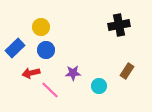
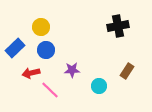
black cross: moved 1 px left, 1 px down
purple star: moved 1 px left, 3 px up
